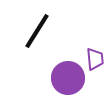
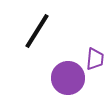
purple trapezoid: rotated 10 degrees clockwise
